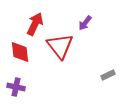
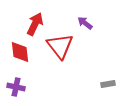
purple arrow: rotated 91 degrees clockwise
gray rectangle: moved 9 px down; rotated 16 degrees clockwise
